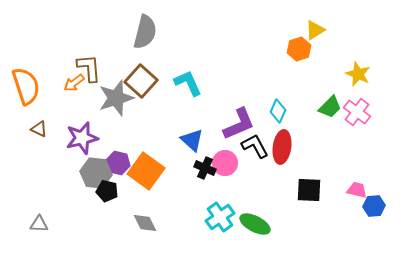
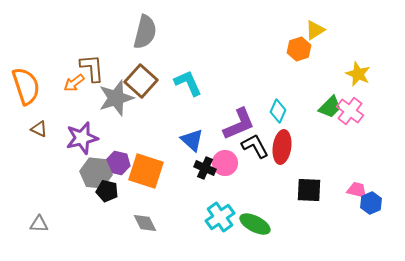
brown L-shape: moved 3 px right
pink cross: moved 7 px left, 1 px up
orange square: rotated 18 degrees counterclockwise
blue hexagon: moved 3 px left, 3 px up; rotated 20 degrees counterclockwise
